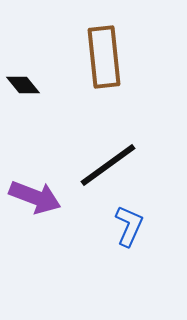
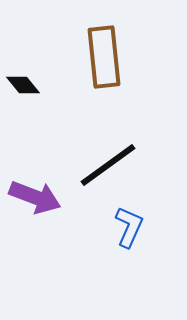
blue L-shape: moved 1 px down
